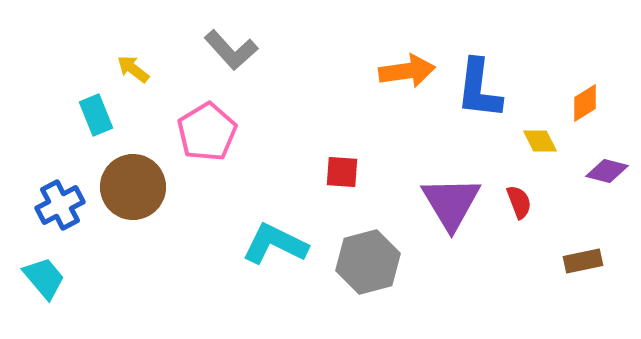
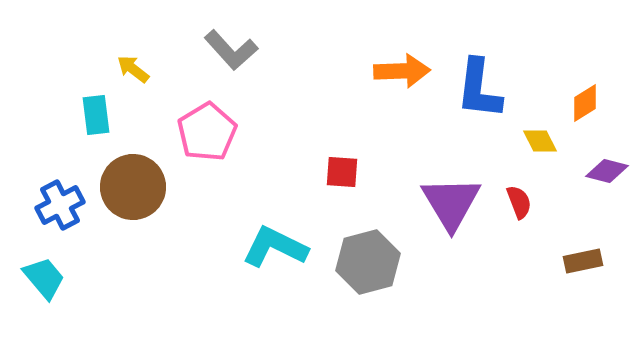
orange arrow: moved 5 px left; rotated 6 degrees clockwise
cyan rectangle: rotated 15 degrees clockwise
cyan L-shape: moved 3 px down
